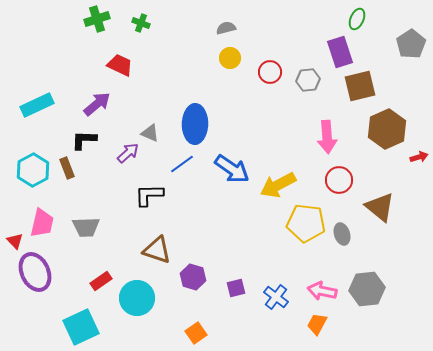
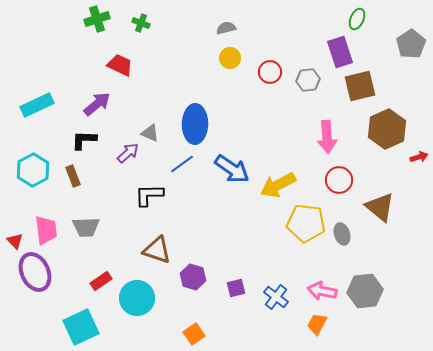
brown rectangle at (67, 168): moved 6 px right, 8 px down
pink trapezoid at (42, 223): moved 4 px right, 7 px down; rotated 20 degrees counterclockwise
gray hexagon at (367, 289): moved 2 px left, 2 px down
orange square at (196, 333): moved 2 px left, 1 px down
